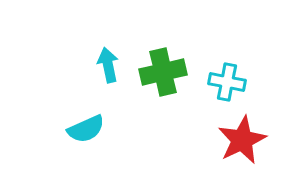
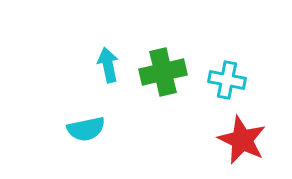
cyan cross: moved 2 px up
cyan semicircle: rotated 12 degrees clockwise
red star: rotated 21 degrees counterclockwise
